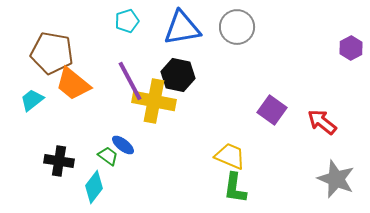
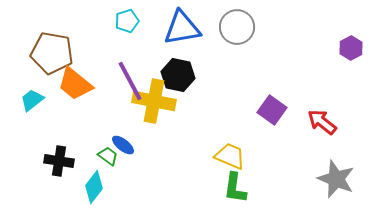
orange trapezoid: moved 2 px right
